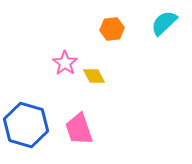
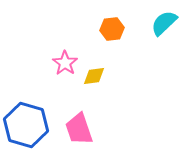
yellow diamond: rotated 70 degrees counterclockwise
